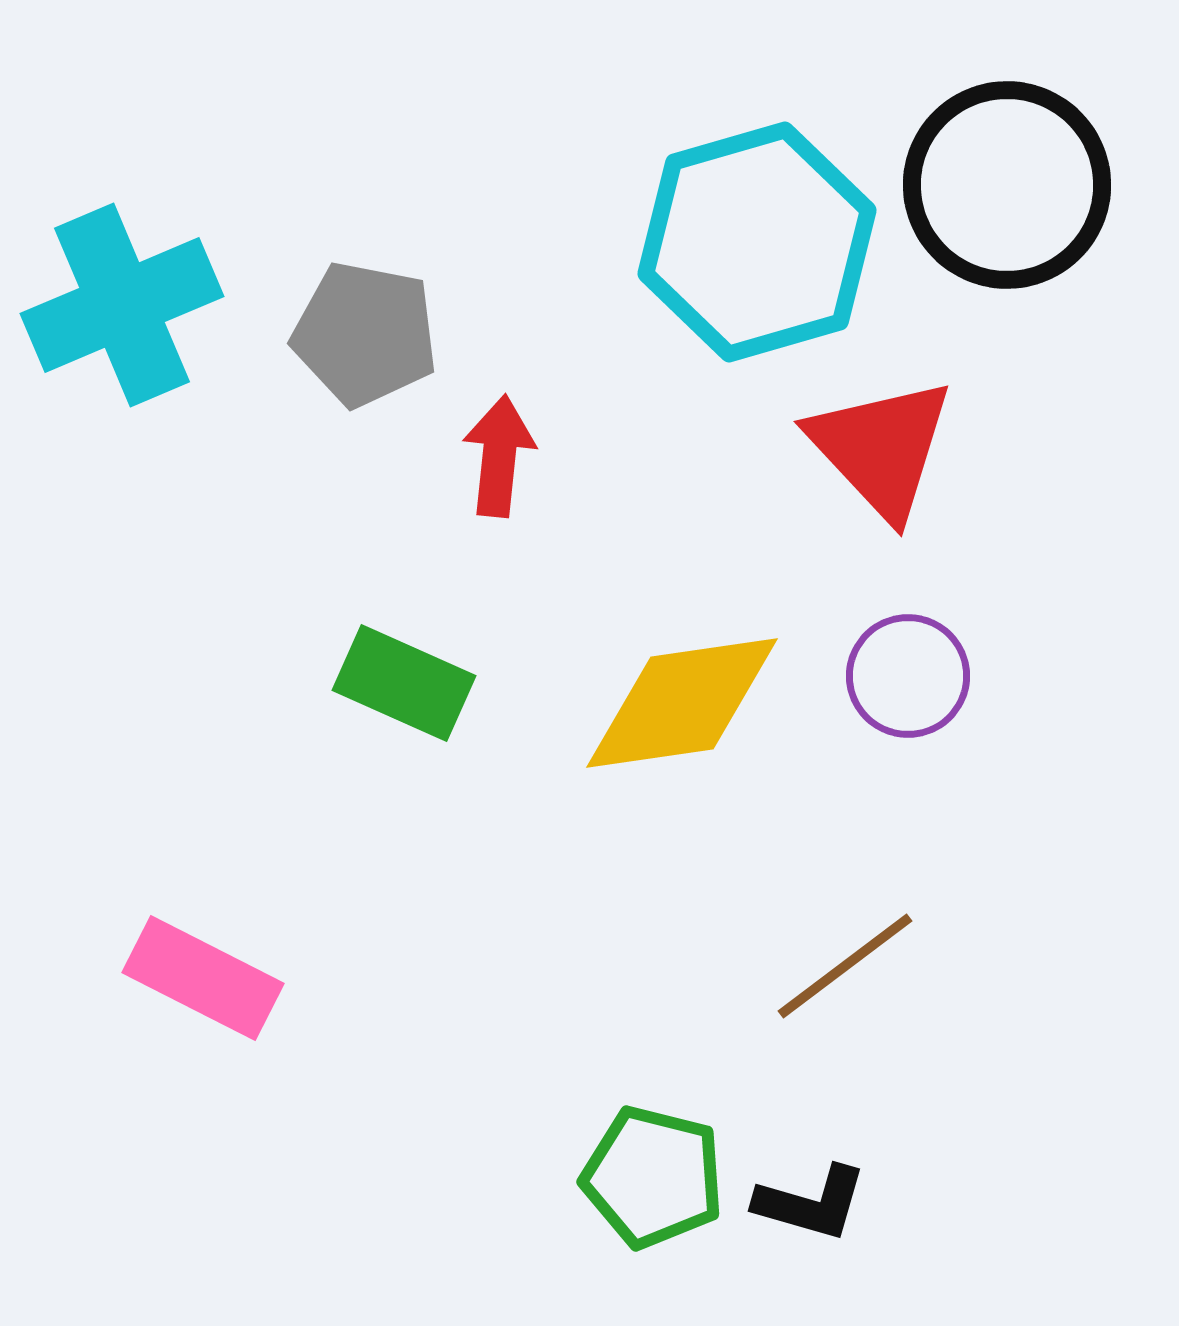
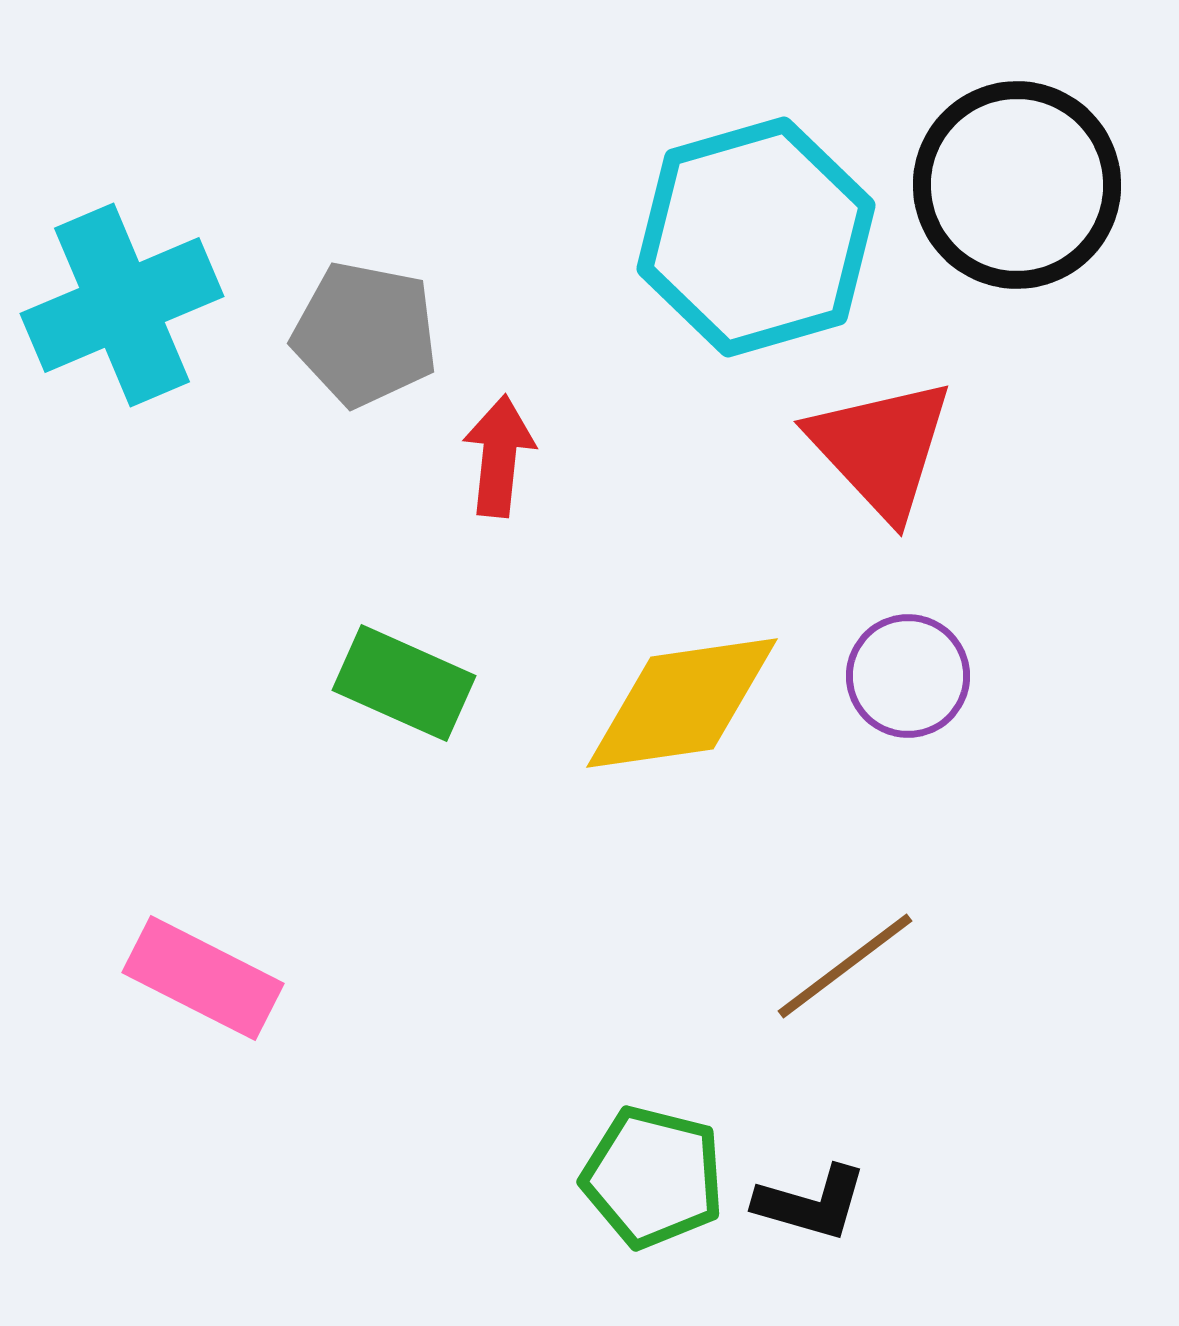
black circle: moved 10 px right
cyan hexagon: moved 1 px left, 5 px up
